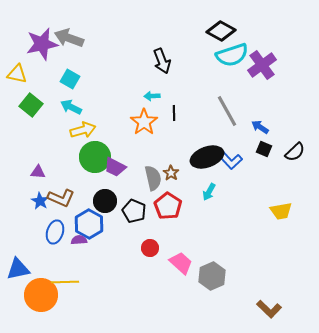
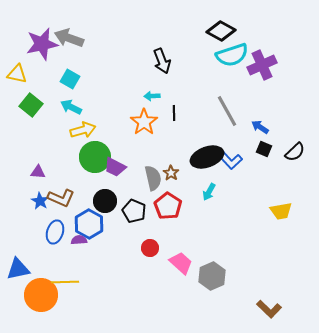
purple cross at (262, 65): rotated 12 degrees clockwise
